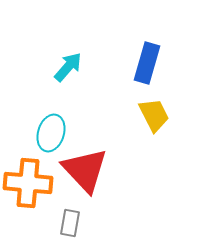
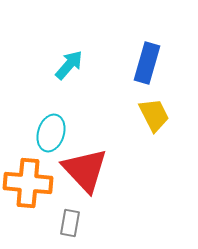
cyan arrow: moved 1 px right, 2 px up
